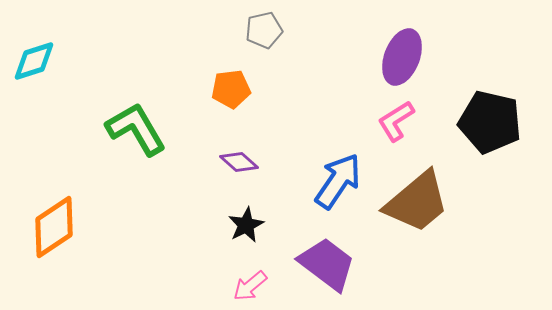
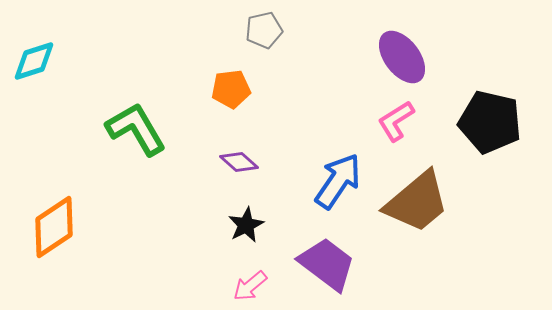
purple ellipse: rotated 58 degrees counterclockwise
